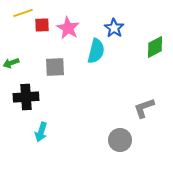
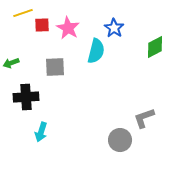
gray L-shape: moved 10 px down
